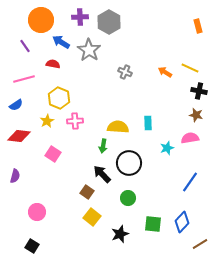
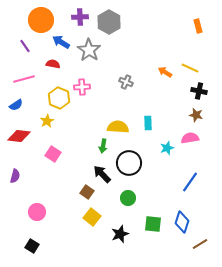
gray cross: moved 1 px right, 10 px down
pink cross: moved 7 px right, 34 px up
blue diamond: rotated 25 degrees counterclockwise
